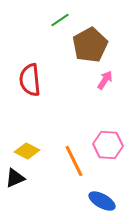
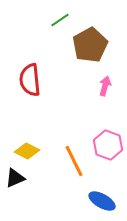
pink arrow: moved 6 px down; rotated 18 degrees counterclockwise
pink hexagon: rotated 16 degrees clockwise
